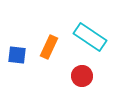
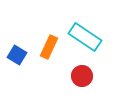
cyan rectangle: moved 5 px left
blue square: rotated 24 degrees clockwise
